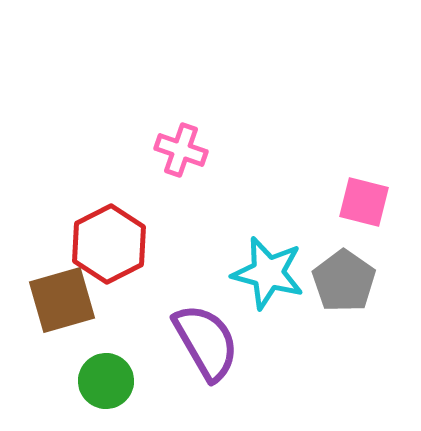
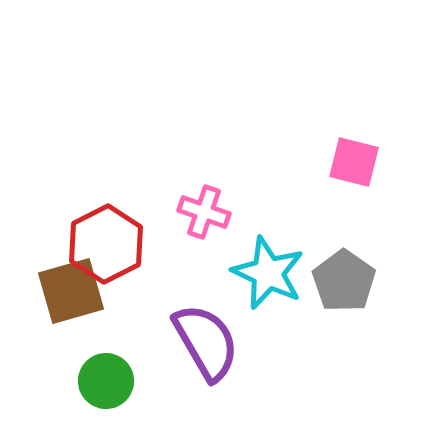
pink cross: moved 23 px right, 62 px down
pink square: moved 10 px left, 40 px up
red hexagon: moved 3 px left
cyan star: rotated 10 degrees clockwise
brown square: moved 9 px right, 9 px up
